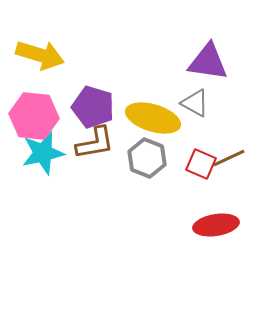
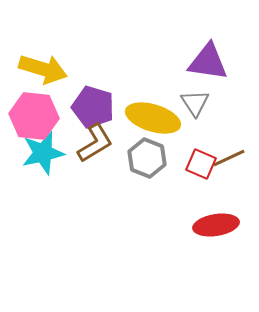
yellow arrow: moved 3 px right, 14 px down
gray triangle: rotated 28 degrees clockwise
brown L-shape: rotated 21 degrees counterclockwise
